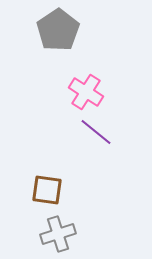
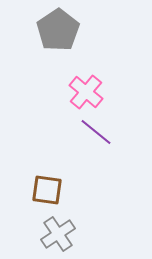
pink cross: rotated 8 degrees clockwise
gray cross: rotated 16 degrees counterclockwise
